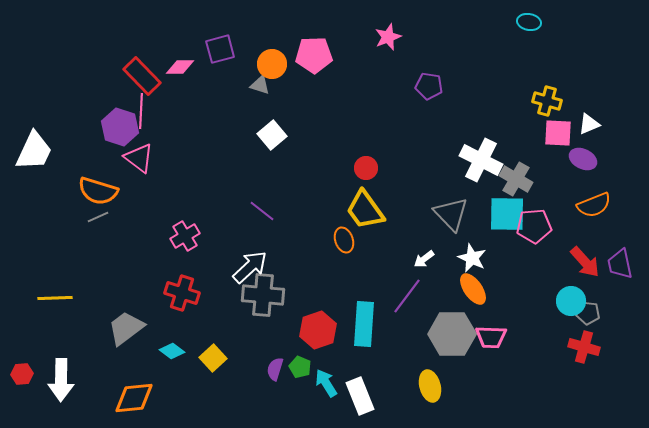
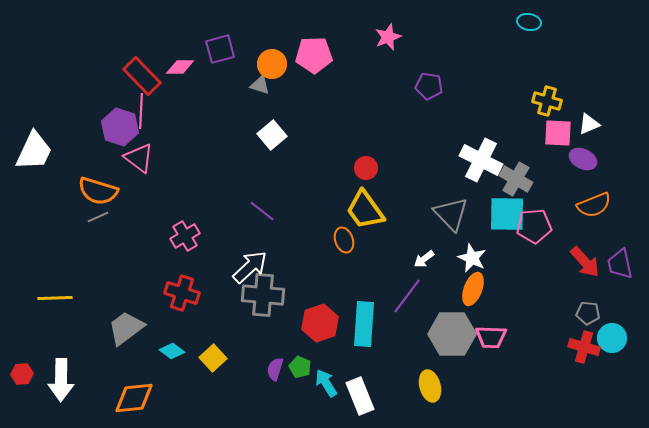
orange ellipse at (473, 289): rotated 56 degrees clockwise
cyan circle at (571, 301): moved 41 px right, 37 px down
red hexagon at (318, 330): moved 2 px right, 7 px up
